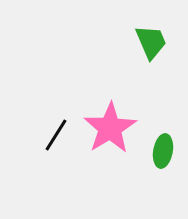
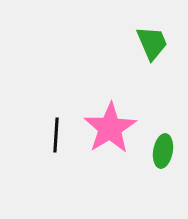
green trapezoid: moved 1 px right, 1 px down
black line: rotated 28 degrees counterclockwise
